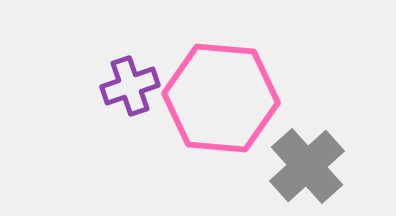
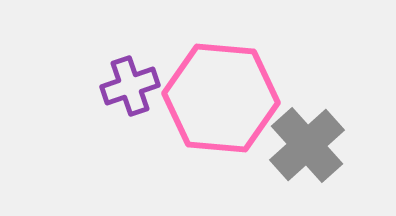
gray cross: moved 21 px up
